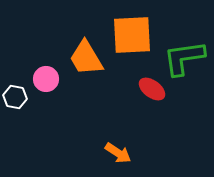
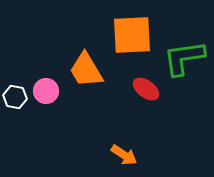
orange trapezoid: moved 12 px down
pink circle: moved 12 px down
red ellipse: moved 6 px left
orange arrow: moved 6 px right, 2 px down
